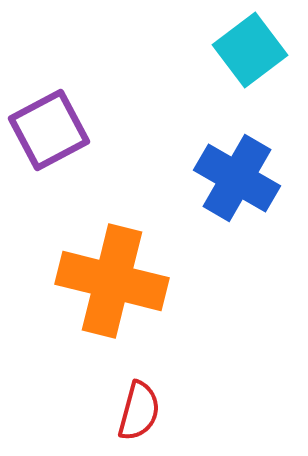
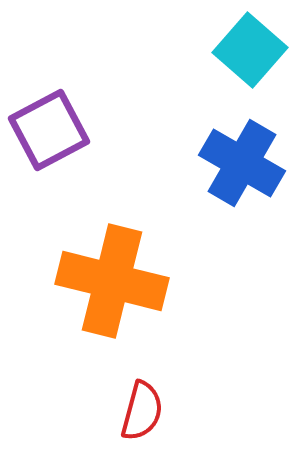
cyan square: rotated 12 degrees counterclockwise
blue cross: moved 5 px right, 15 px up
red semicircle: moved 3 px right
